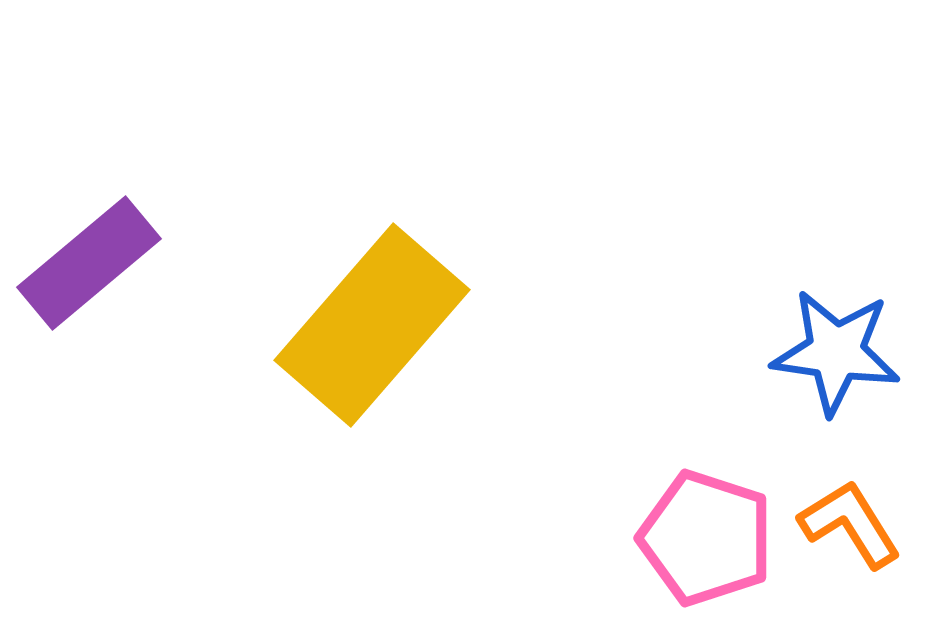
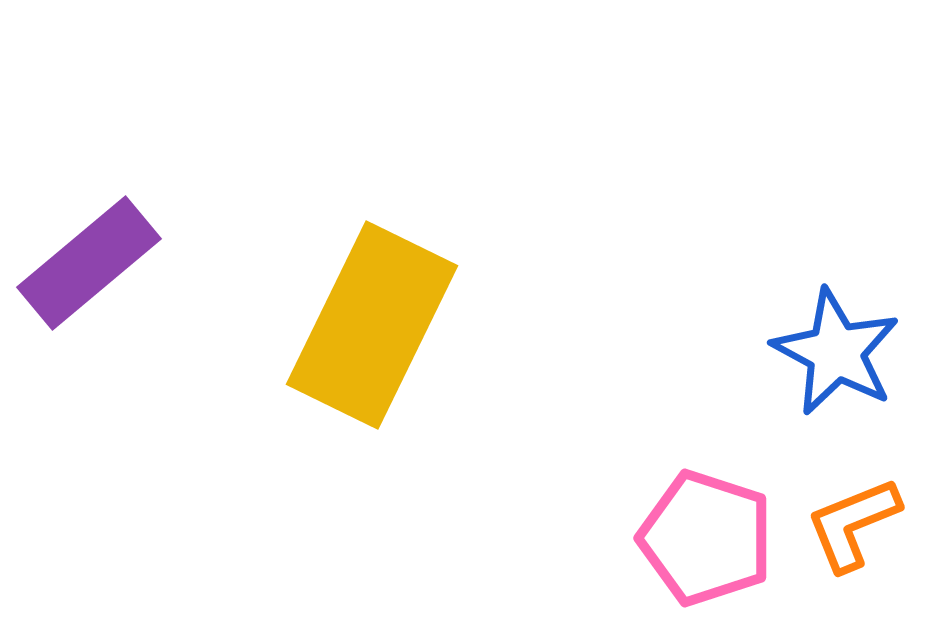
yellow rectangle: rotated 15 degrees counterclockwise
blue star: rotated 20 degrees clockwise
orange L-shape: moved 3 px right; rotated 80 degrees counterclockwise
